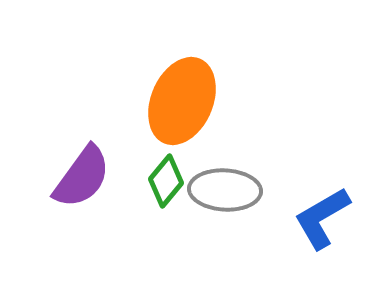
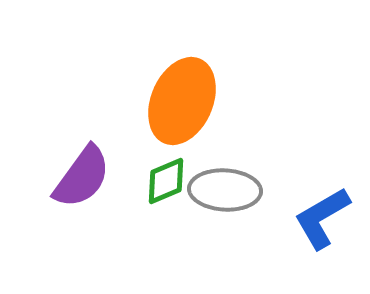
green diamond: rotated 27 degrees clockwise
